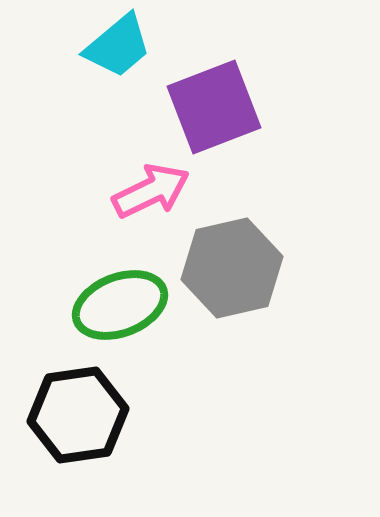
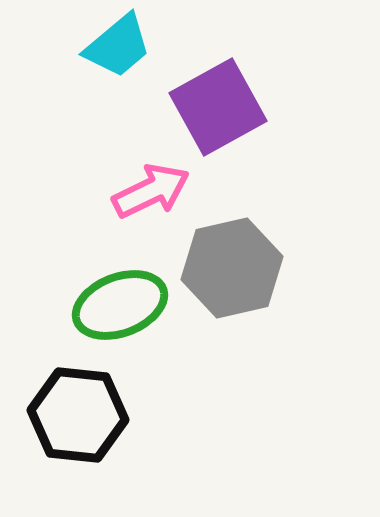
purple square: moved 4 px right; rotated 8 degrees counterclockwise
black hexagon: rotated 14 degrees clockwise
